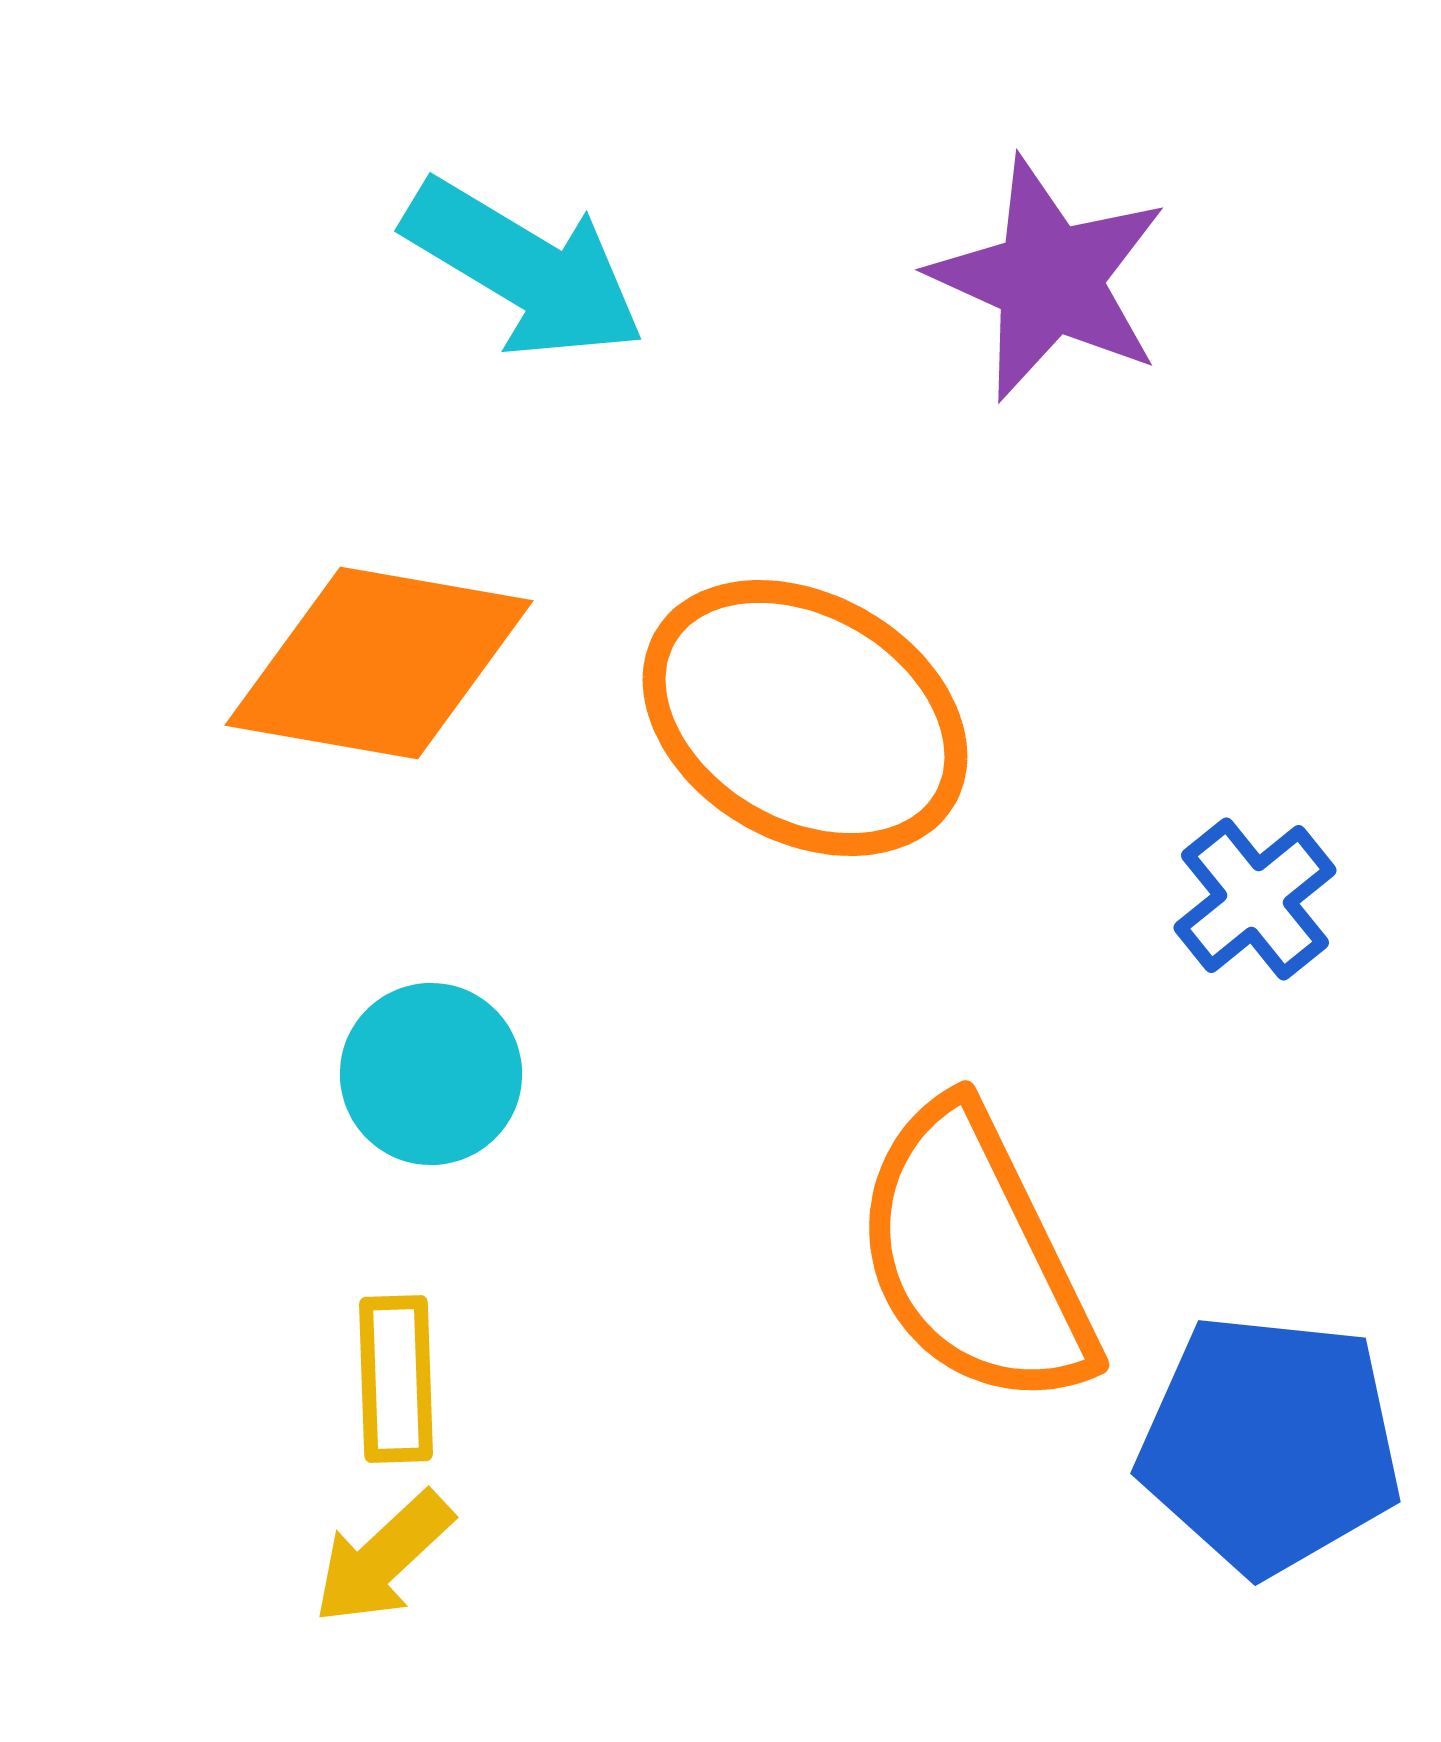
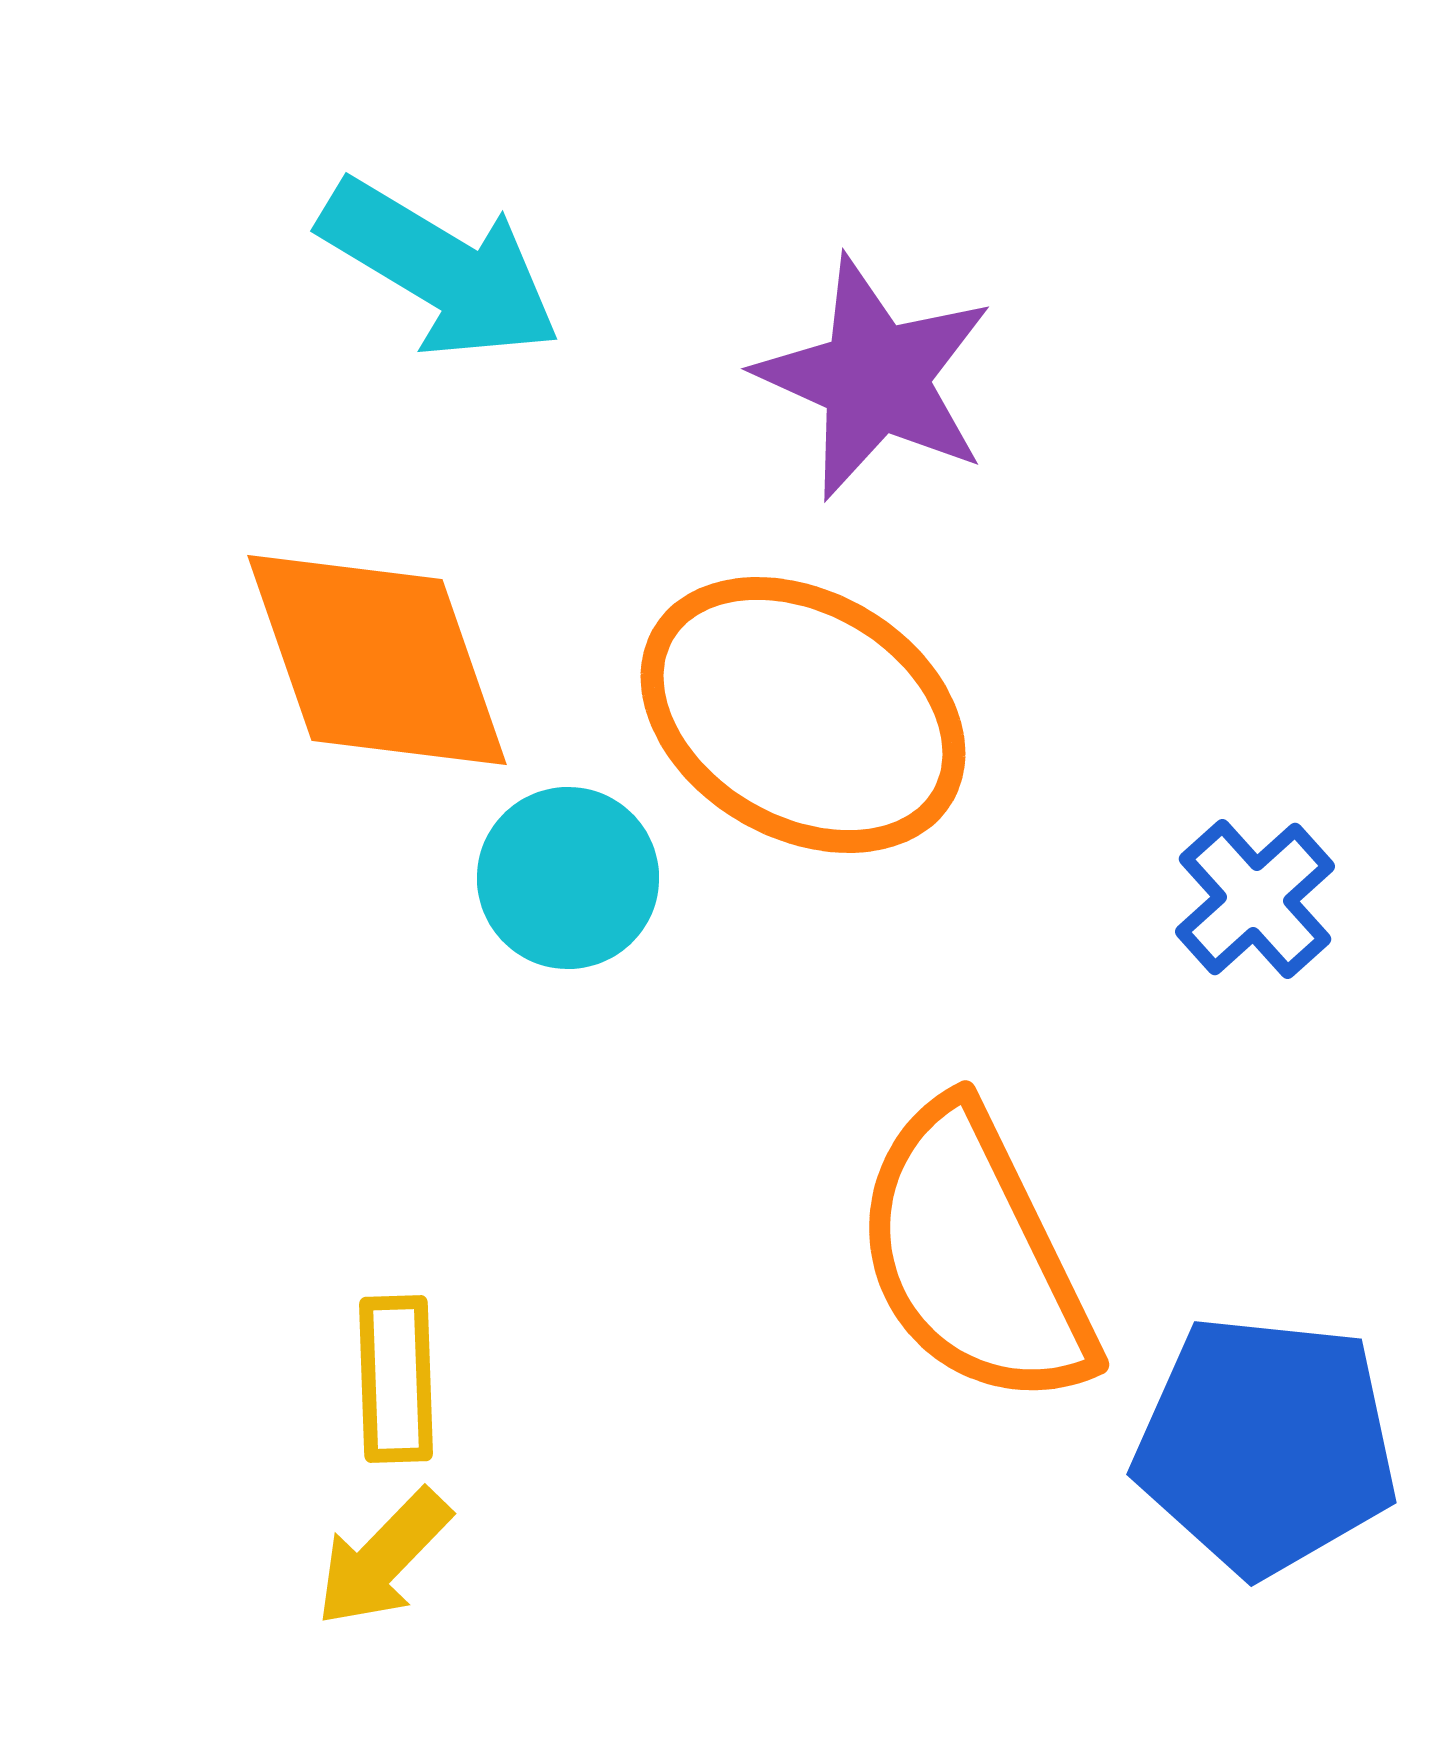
cyan arrow: moved 84 px left
purple star: moved 174 px left, 99 px down
orange diamond: moved 2 px left, 3 px up; rotated 61 degrees clockwise
orange ellipse: moved 2 px left, 3 px up
blue cross: rotated 3 degrees counterclockwise
cyan circle: moved 137 px right, 196 px up
blue pentagon: moved 4 px left, 1 px down
yellow arrow: rotated 3 degrees counterclockwise
